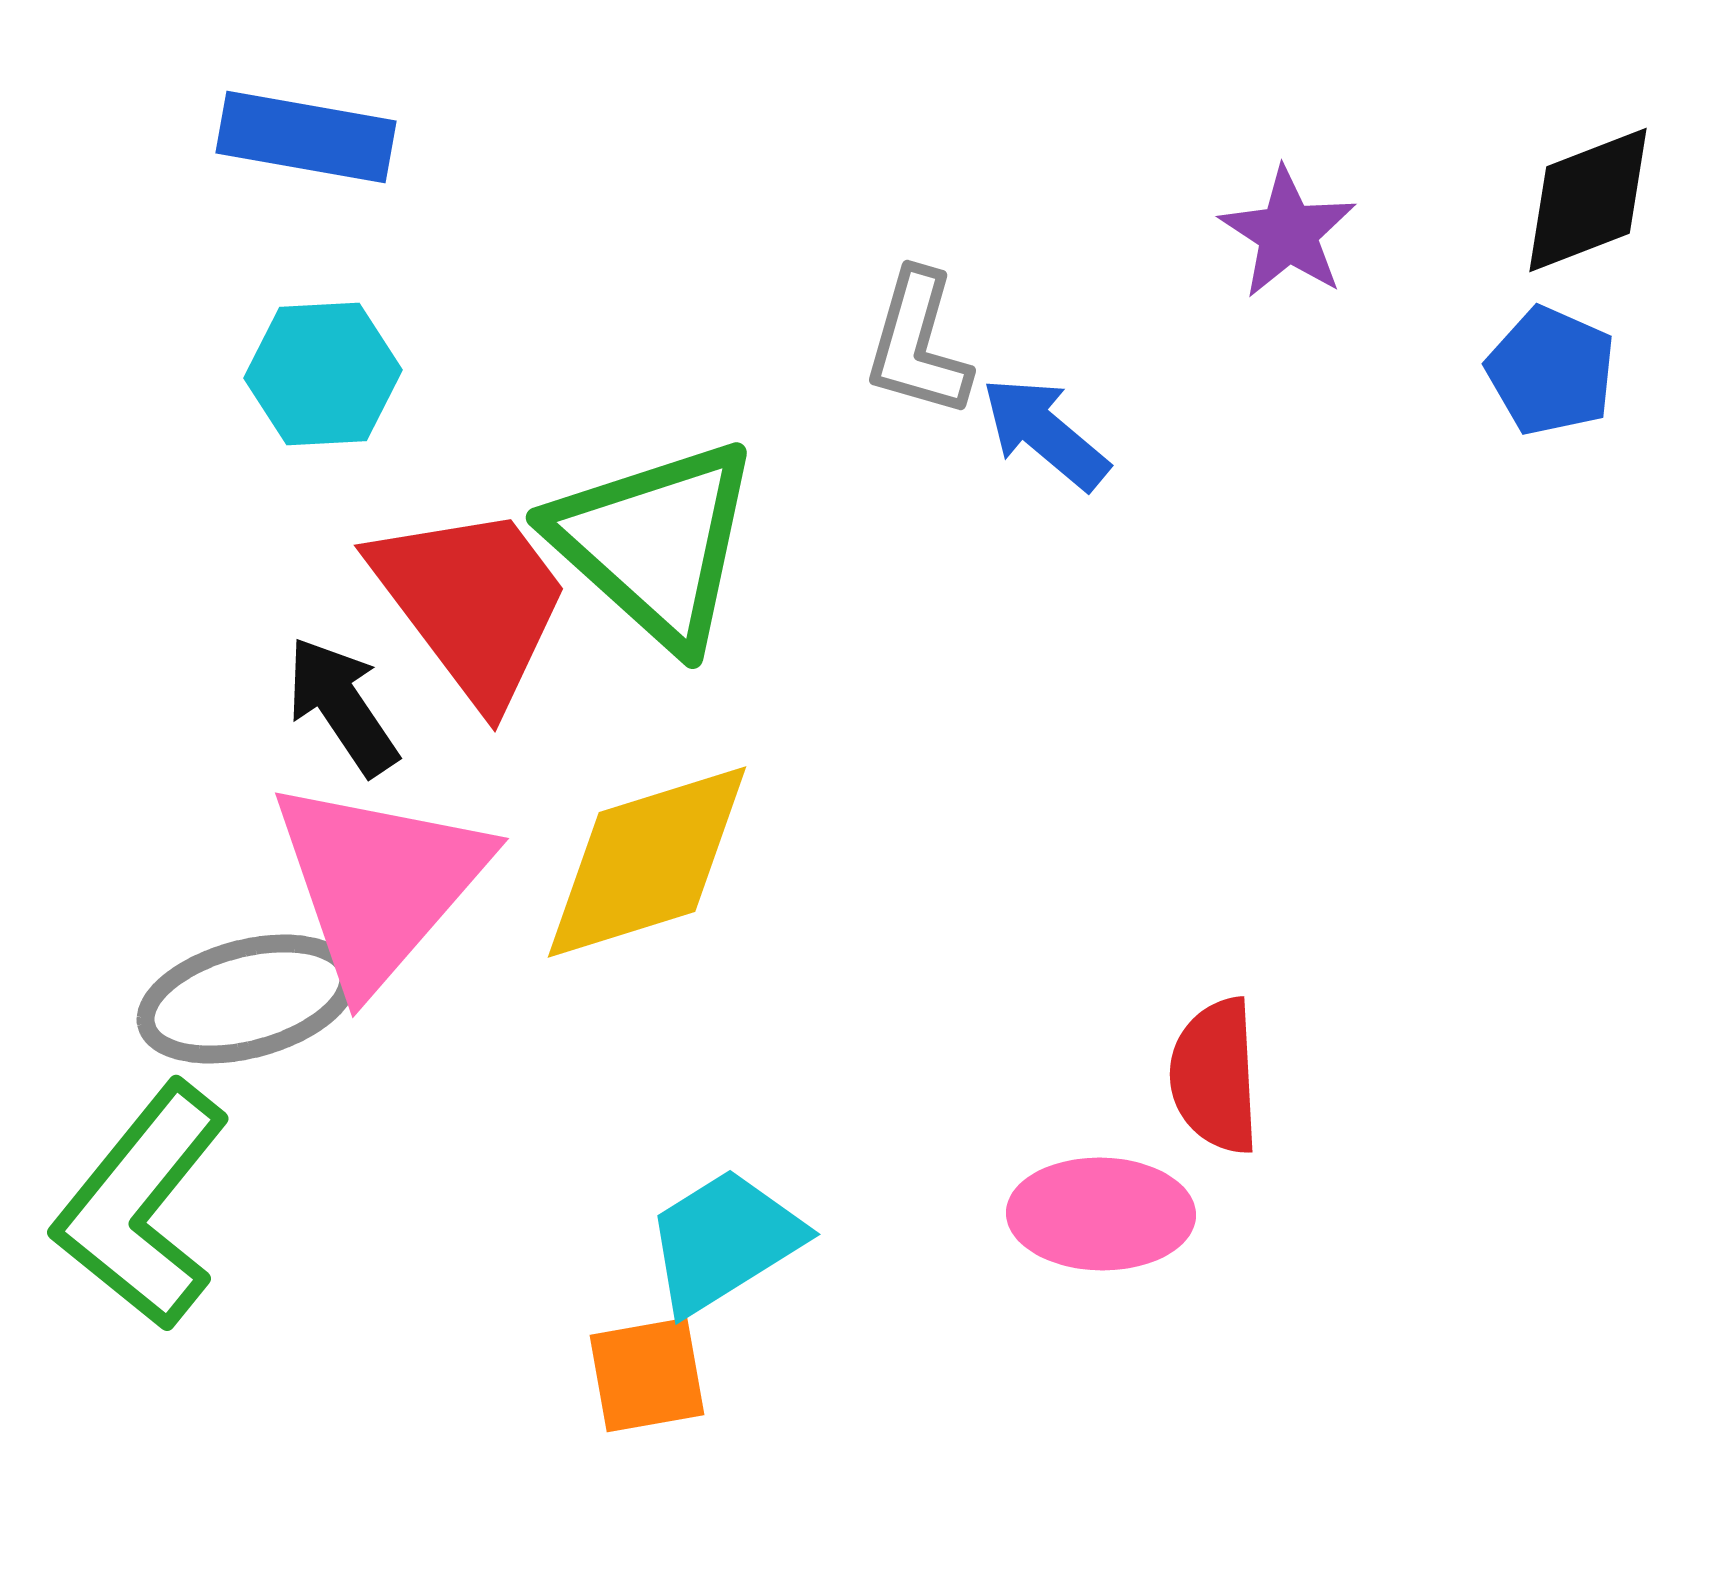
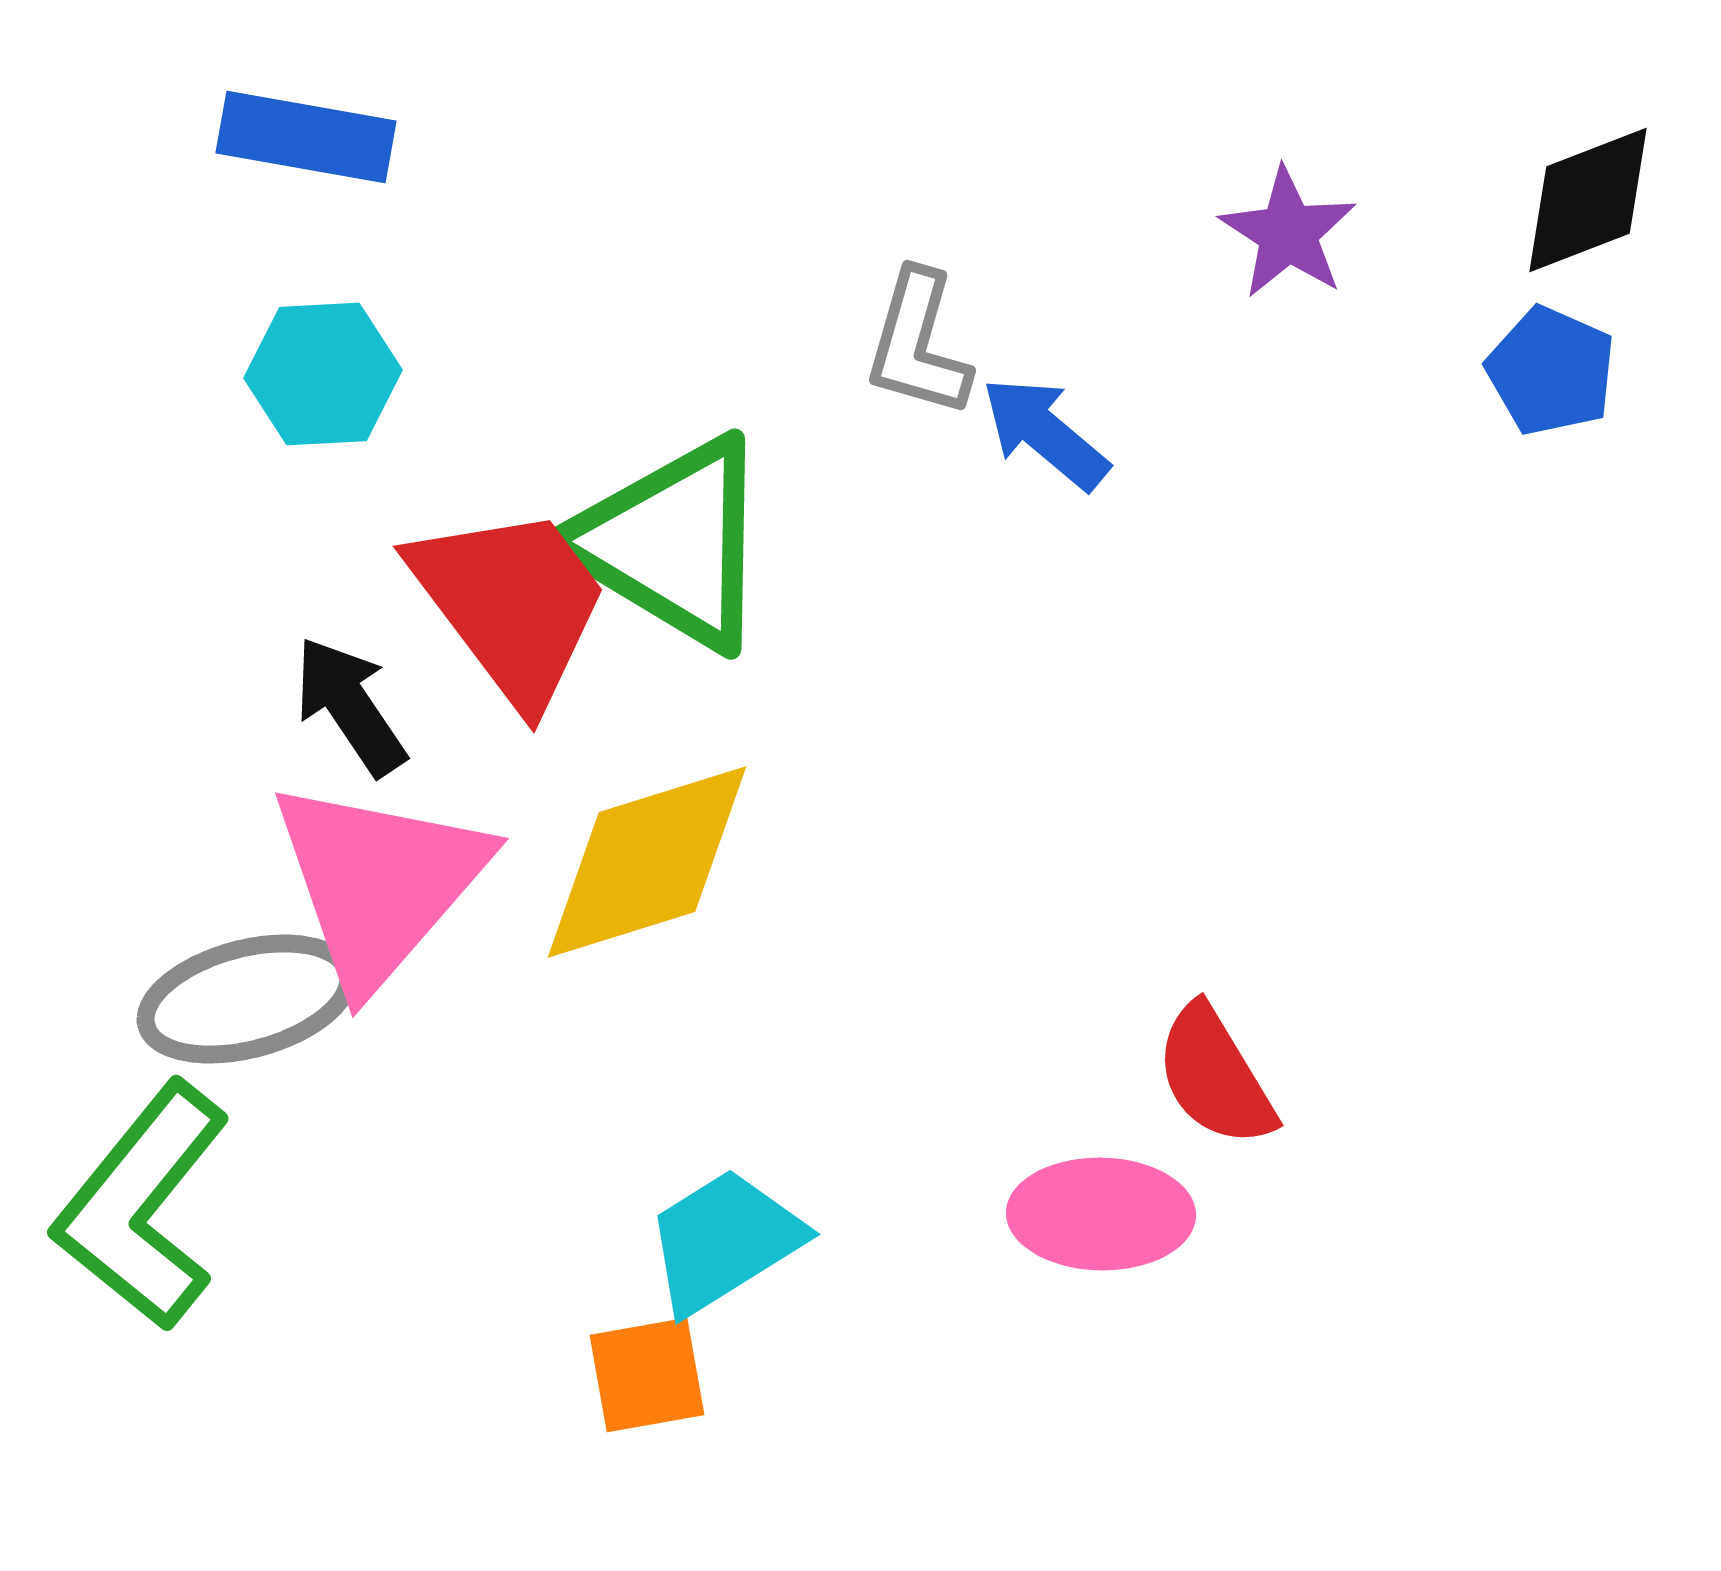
green triangle: moved 17 px right; rotated 11 degrees counterclockwise
red trapezoid: moved 39 px right, 1 px down
black arrow: moved 8 px right
red semicircle: rotated 28 degrees counterclockwise
